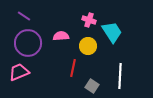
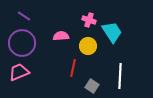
purple circle: moved 6 px left
